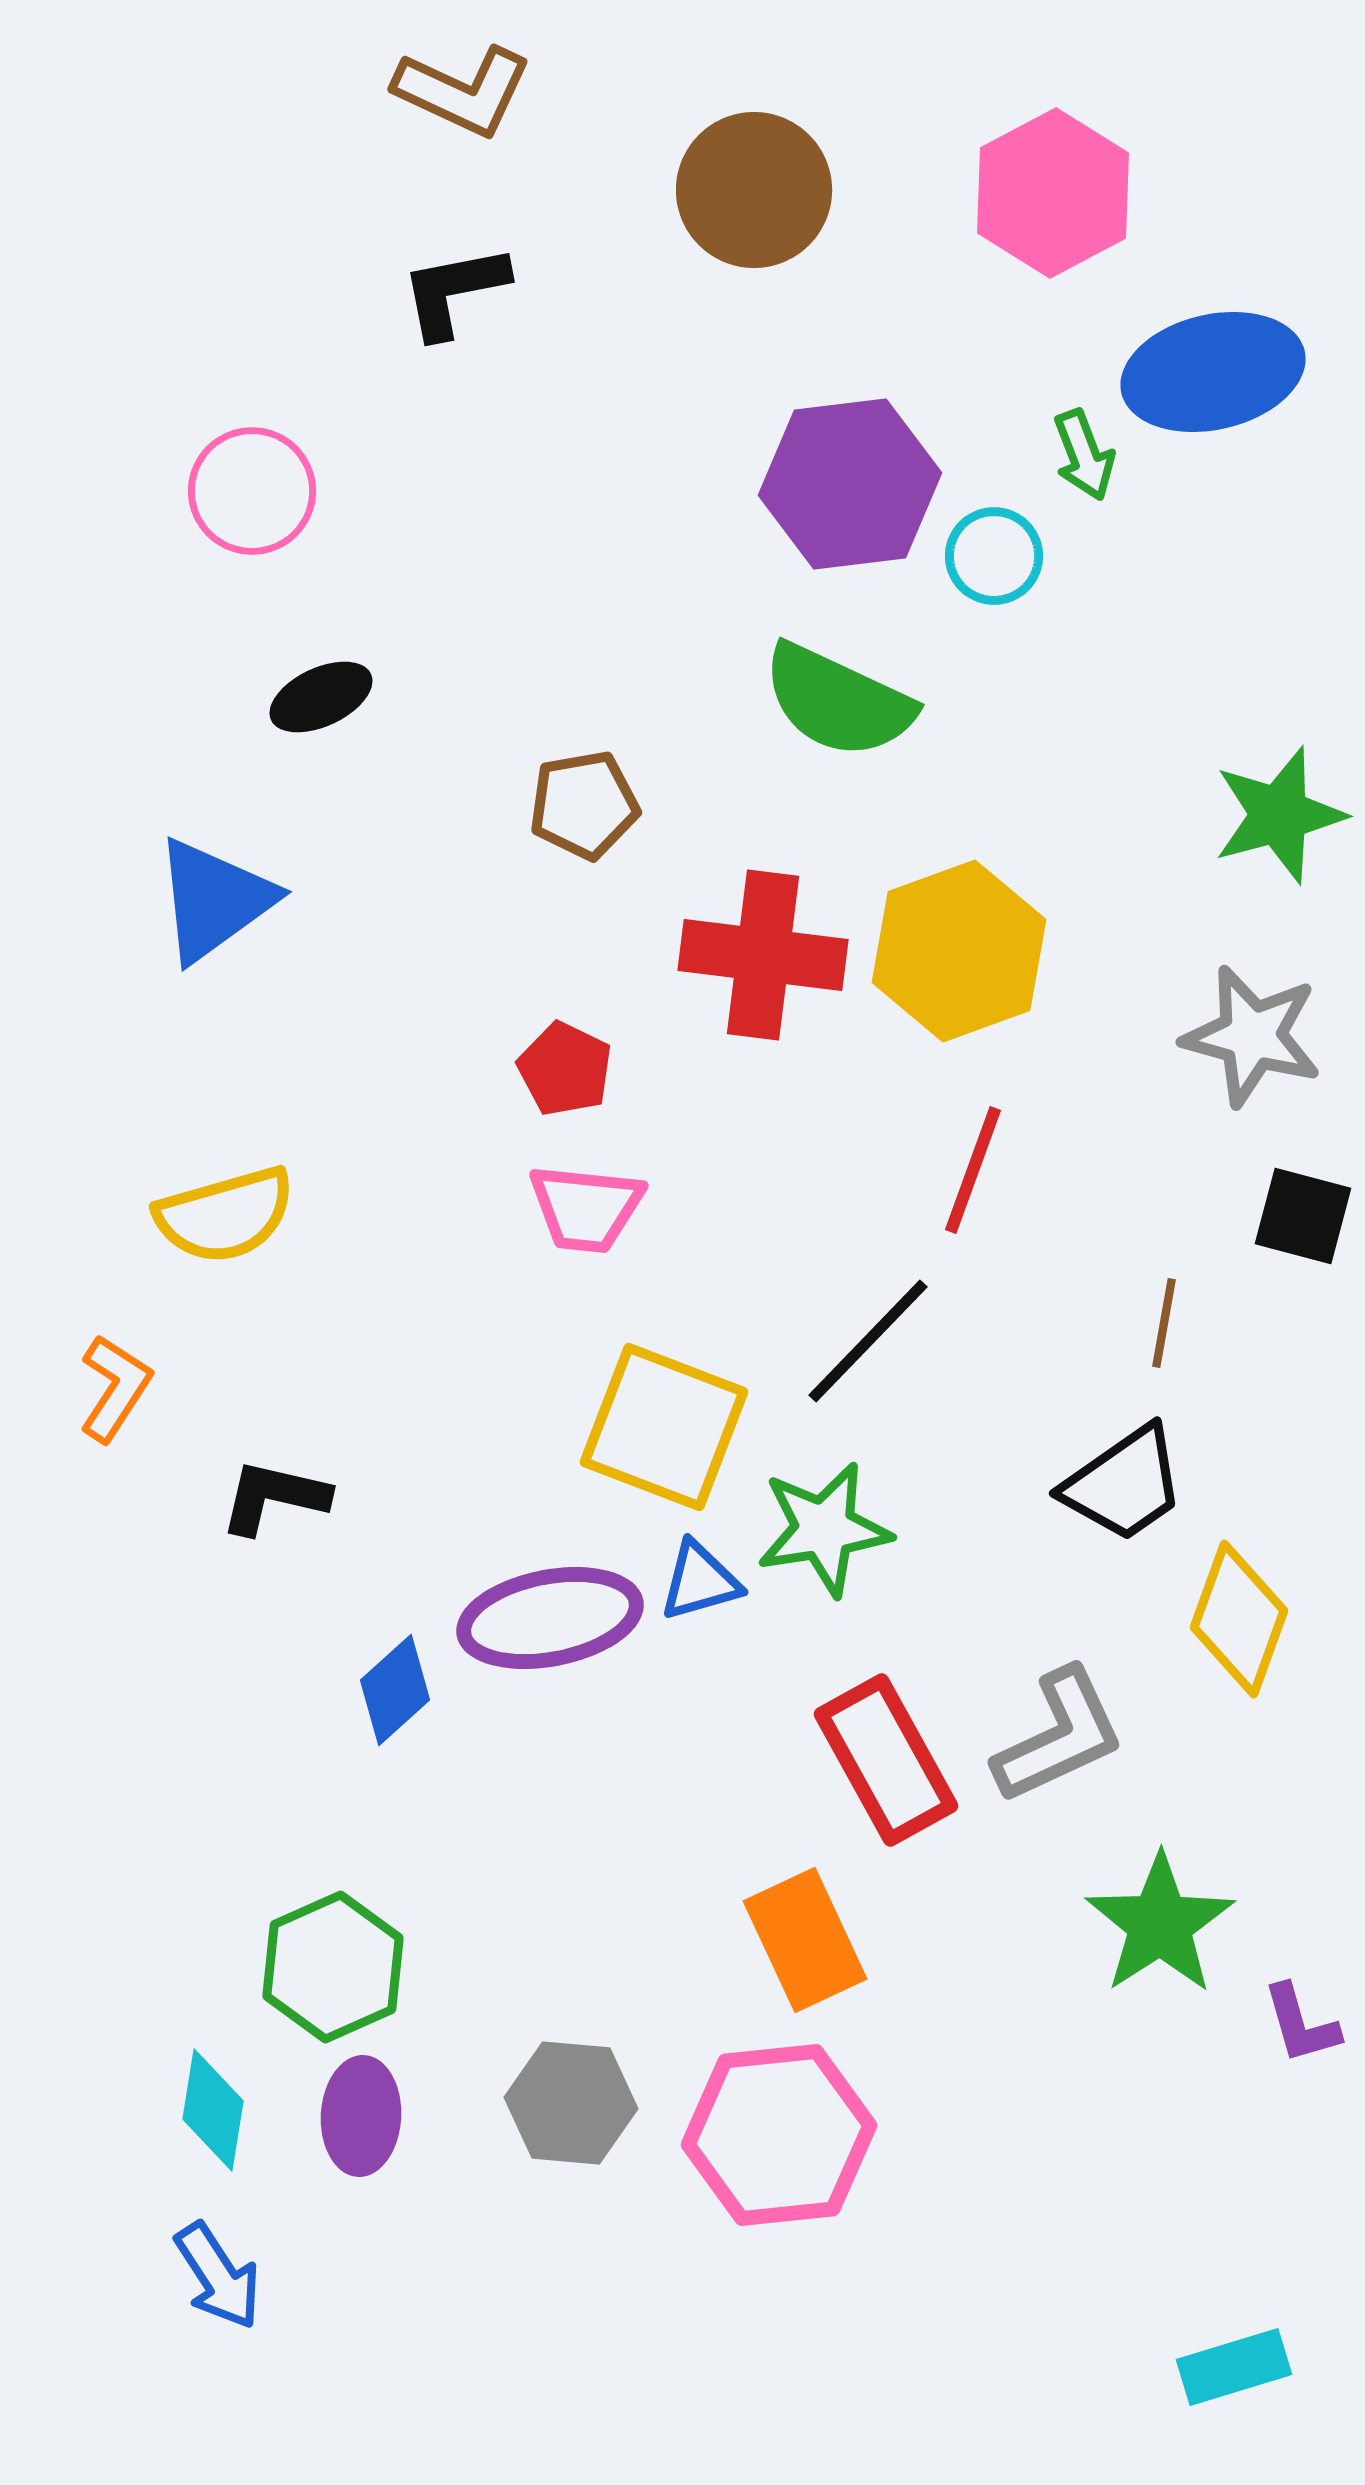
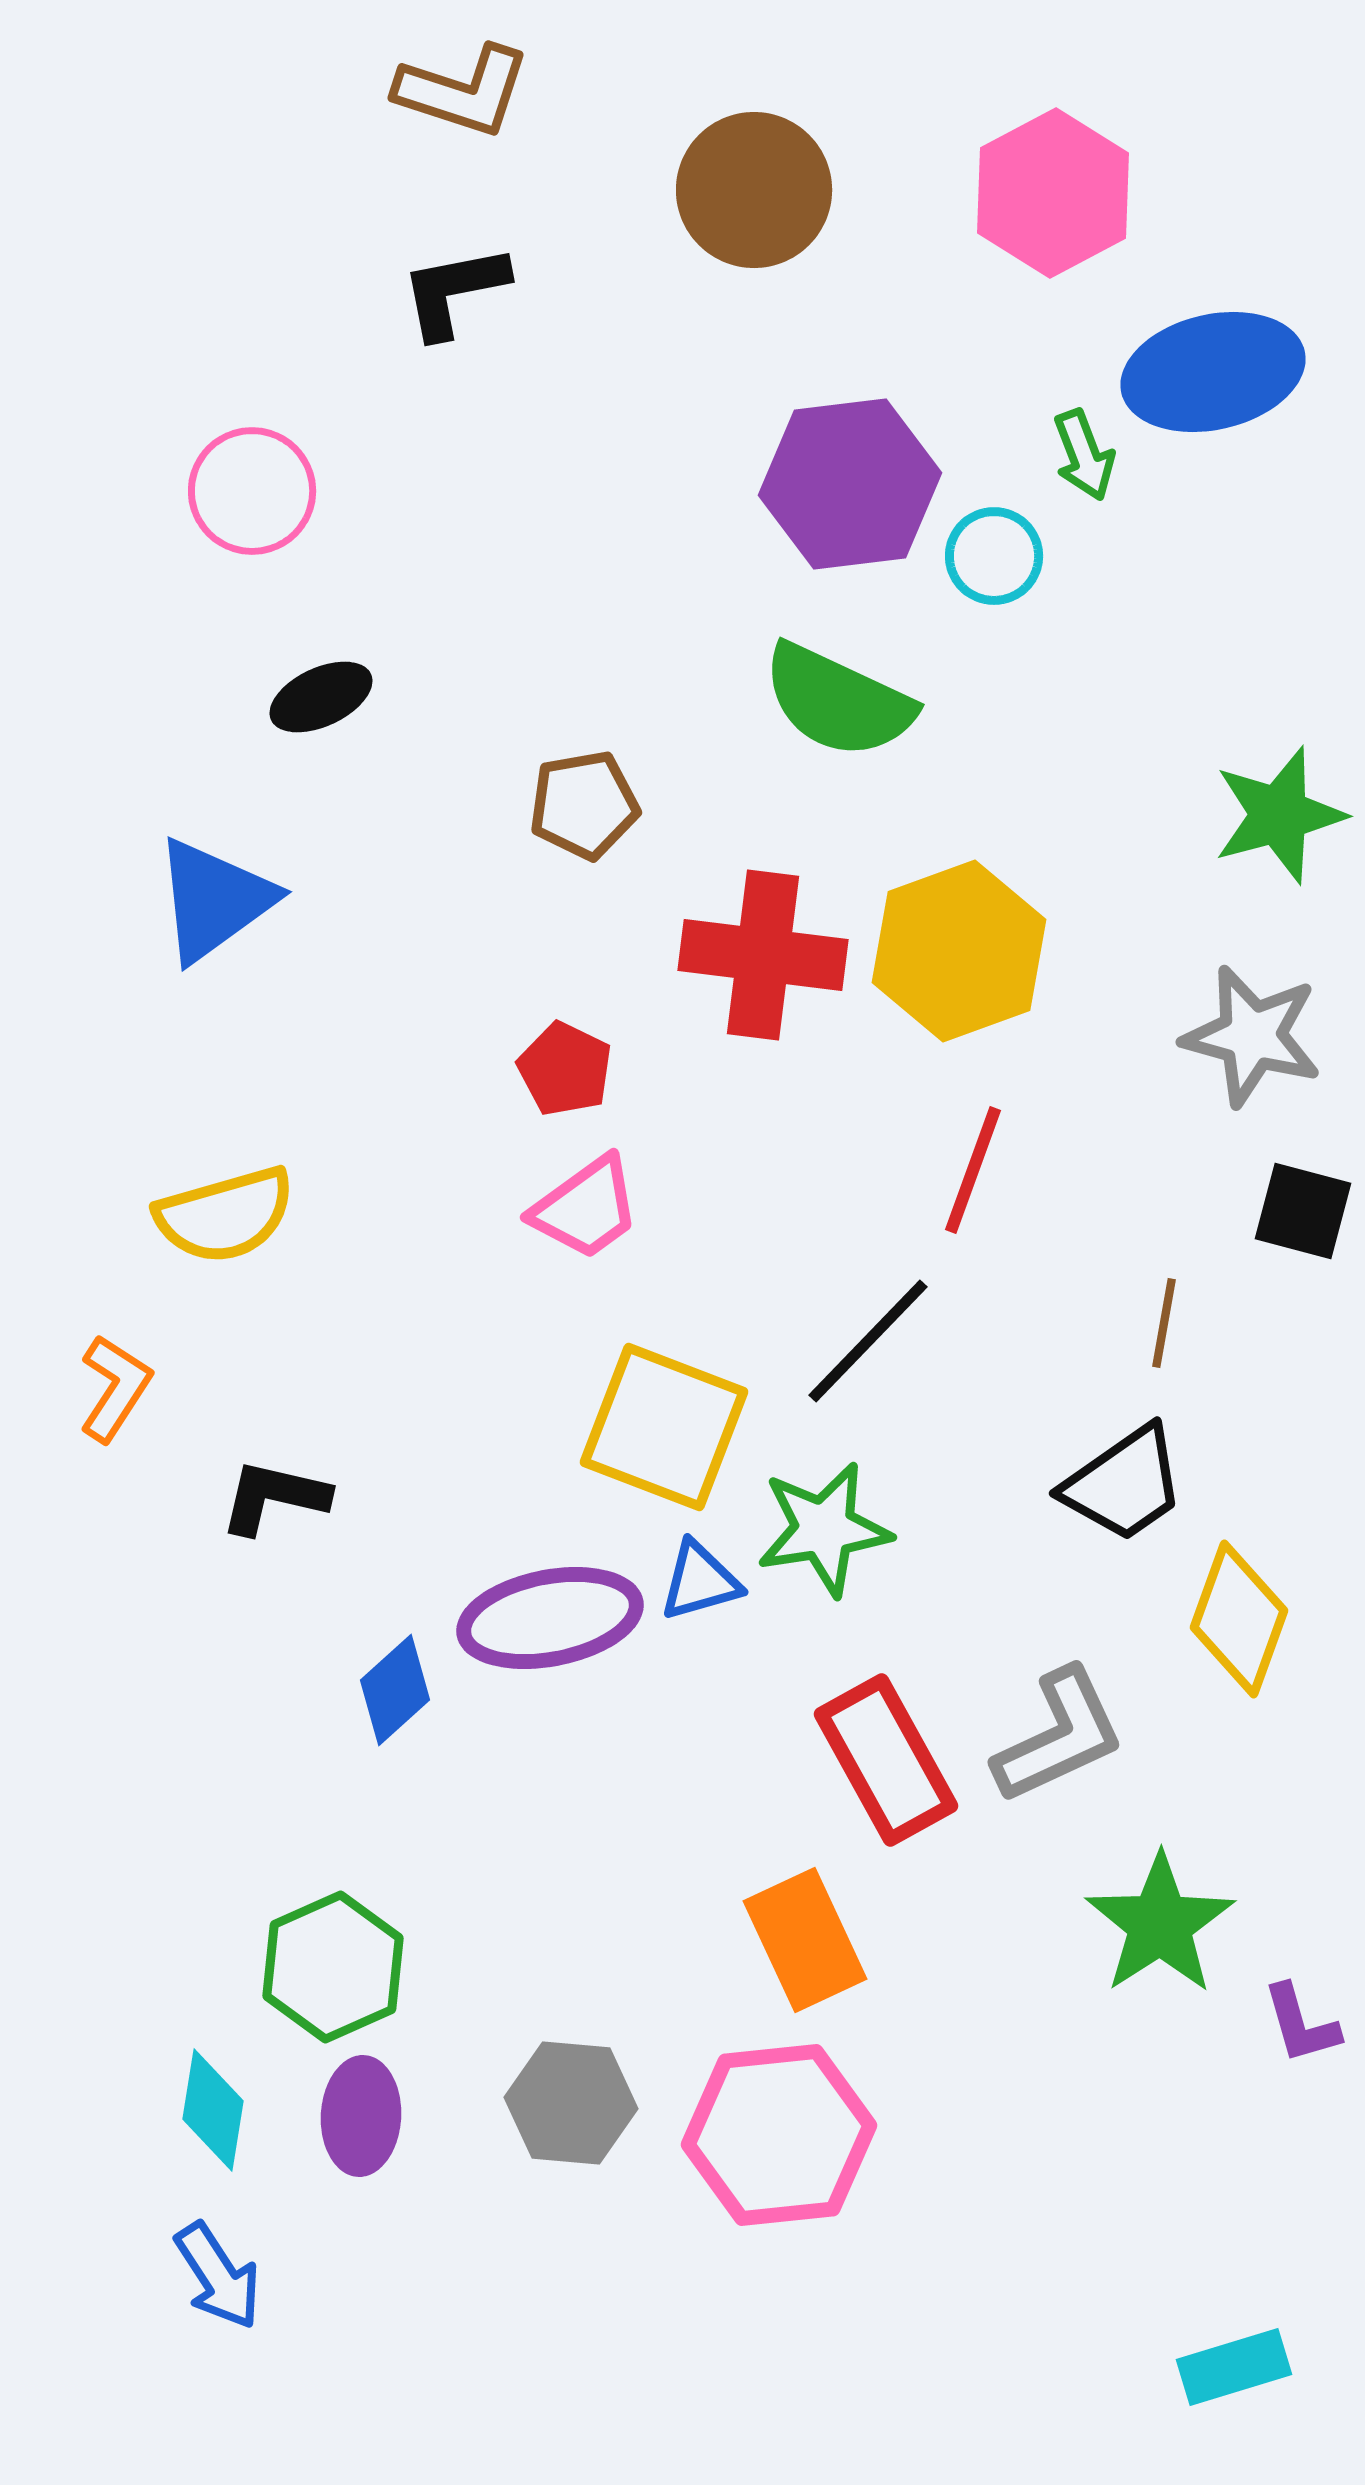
brown L-shape at (463, 91): rotated 7 degrees counterclockwise
pink trapezoid at (586, 1208): rotated 42 degrees counterclockwise
black square at (1303, 1216): moved 5 px up
